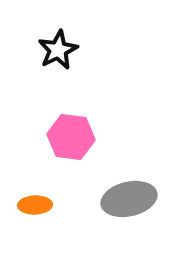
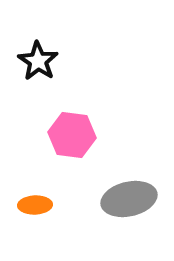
black star: moved 20 px left, 11 px down; rotated 12 degrees counterclockwise
pink hexagon: moved 1 px right, 2 px up
